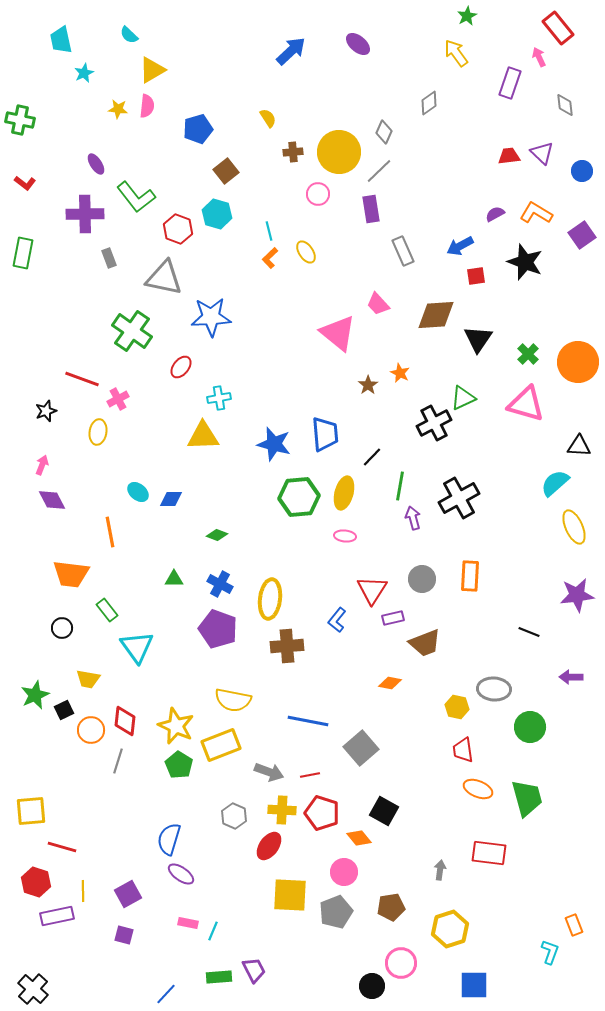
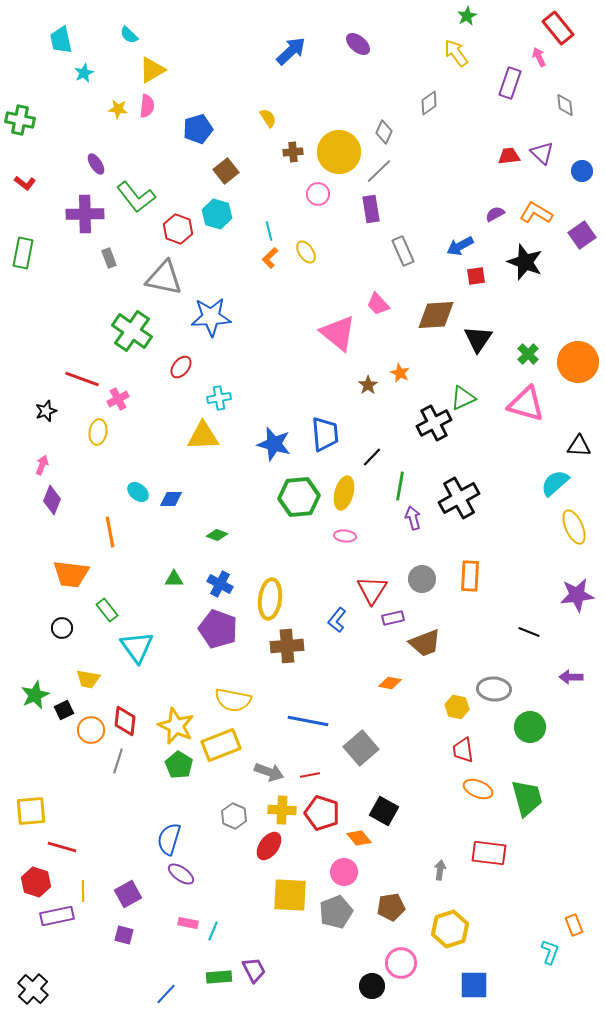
purple diamond at (52, 500): rotated 48 degrees clockwise
